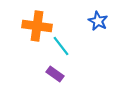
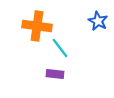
cyan line: moved 1 px left, 2 px down
purple rectangle: rotated 30 degrees counterclockwise
